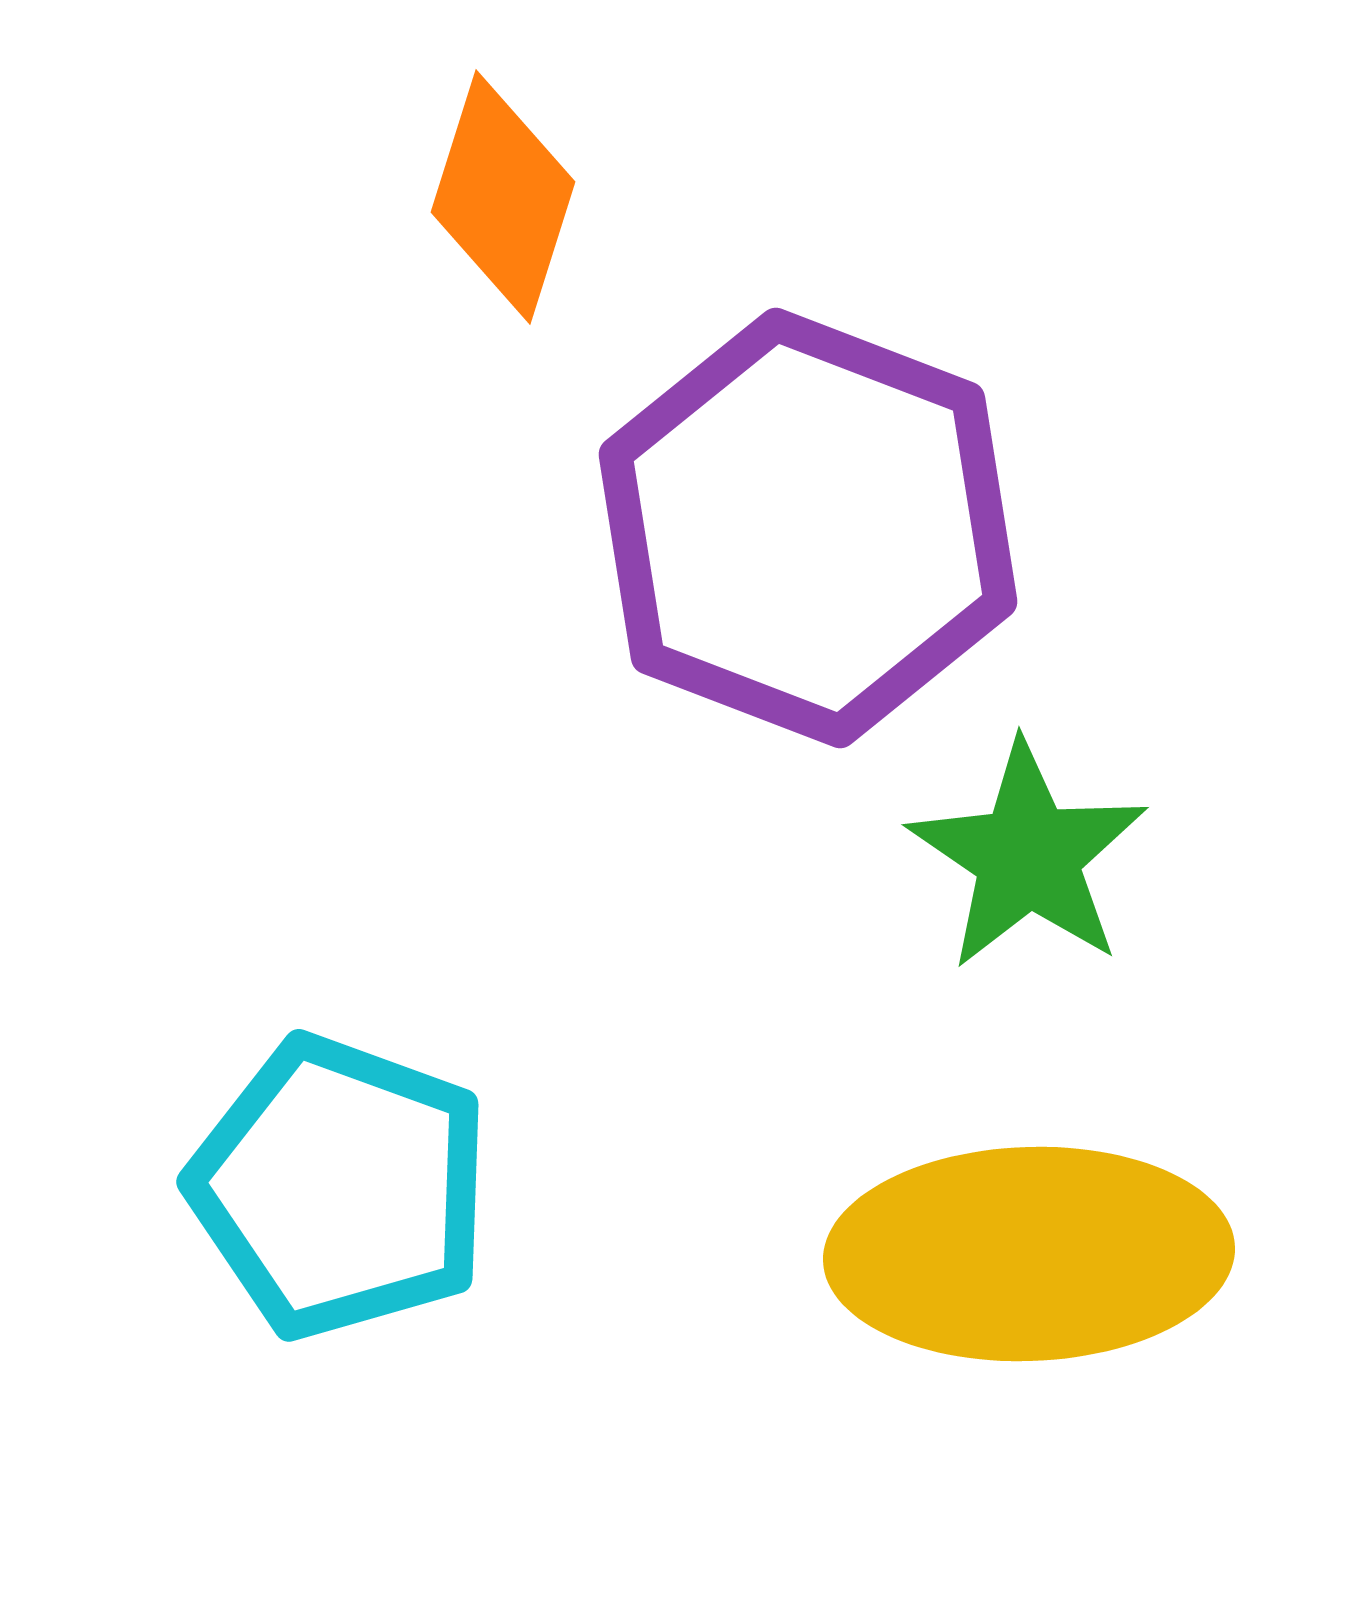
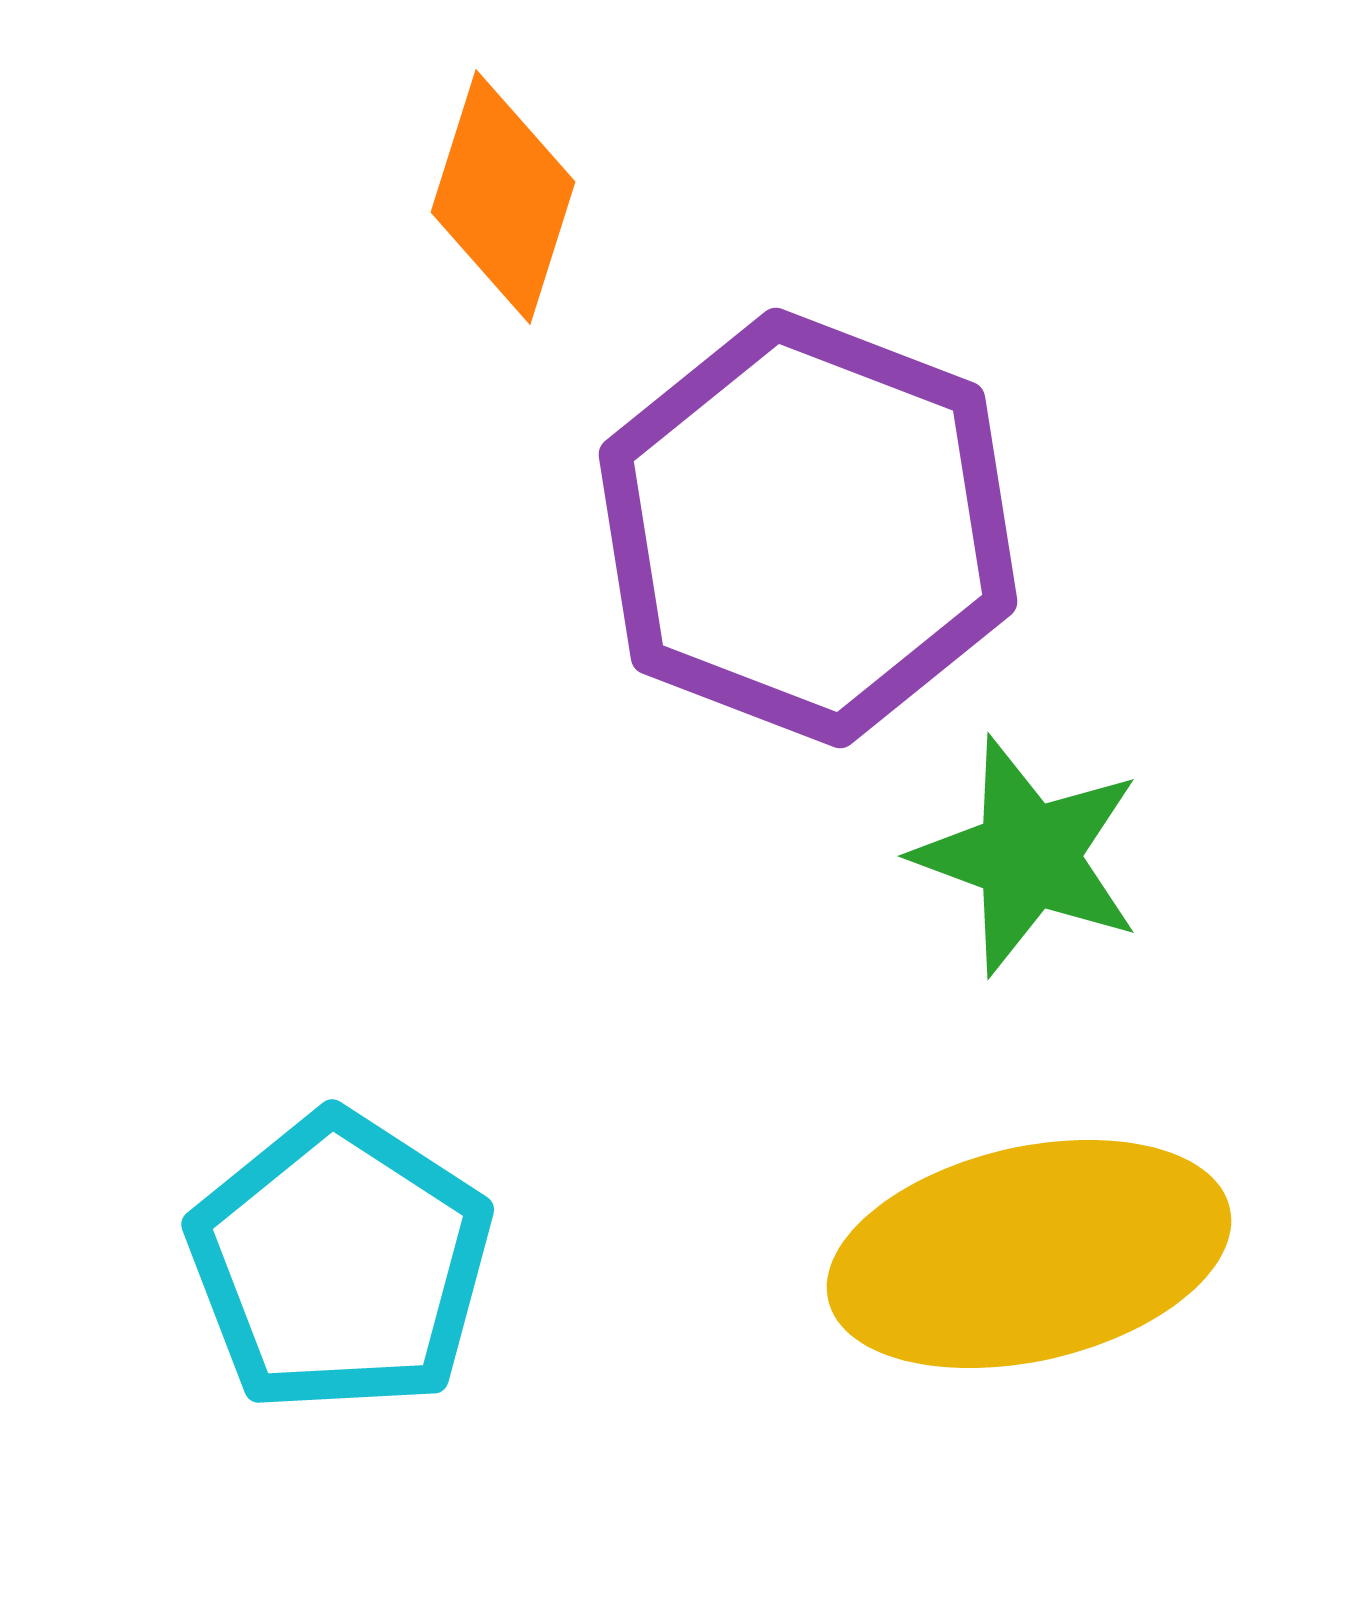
green star: rotated 14 degrees counterclockwise
cyan pentagon: moved 76 px down; rotated 13 degrees clockwise
yellow ellipse: rotated 11 degrees counterclockwise
